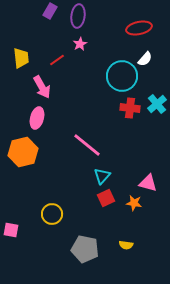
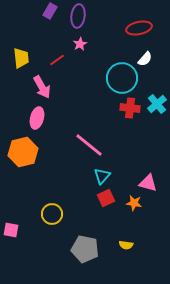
cyan circle: moved 2 px down
pink line: moved 2 px right
